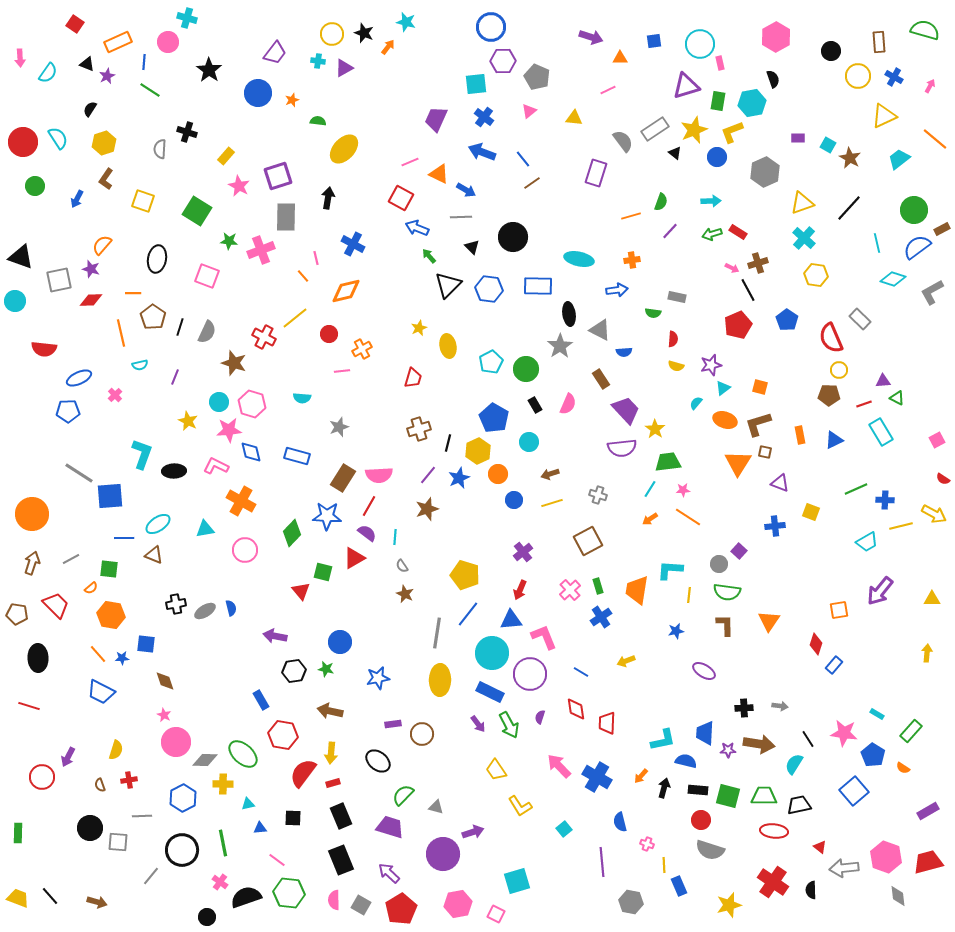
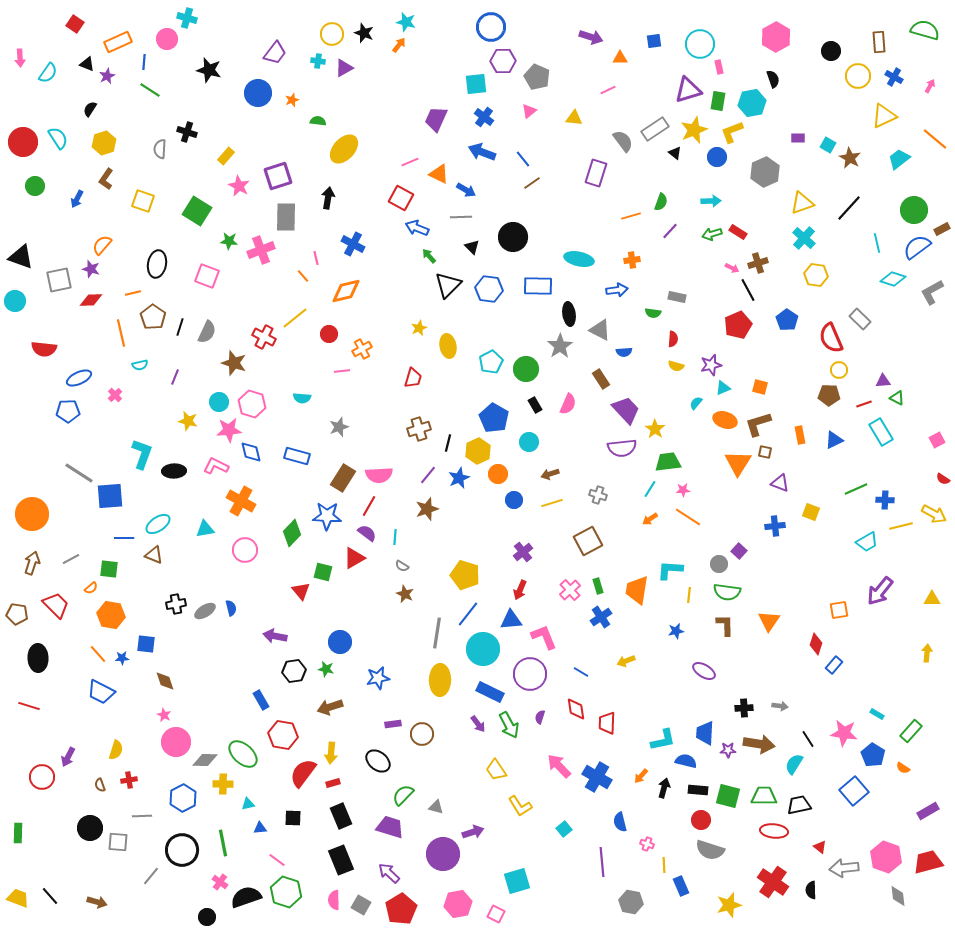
pink circle at (168, 42): moved 1 px left, 3 px up
orange arrow at (388, 47): moved 11 px right, 2 px up
pink rectangle at (720, 63): moved 1 px left, 4 px down
black star at (209, 70): rotated 20 degrees counterclockwise
purple triangle at (686, 86): moved 2 px right, 4 px down
black ellipse at (157, 259): moved 5 px down
orange line at (133, 293): rotated 14 degrees counterclockwise
cyan triangle at (723, 388): rotated 14 degrees clockwise
yellow star at (188, 421): rotated 12 degrees counterclockwise
gray semicircle at (402, 566): rotated 24 degrees counterclockwise
cyan circle at (492, 653): moved 9 px left, 4 px up
brown arrow at (330, 711): moved 4 px up; rotated 30 degrees counterclockwise
blue rectangle at (679, 886): moved 2 px right
green hexagon at (289, 893): moved 3 px left, 1 px up; rotated 12 degrees clockwise
